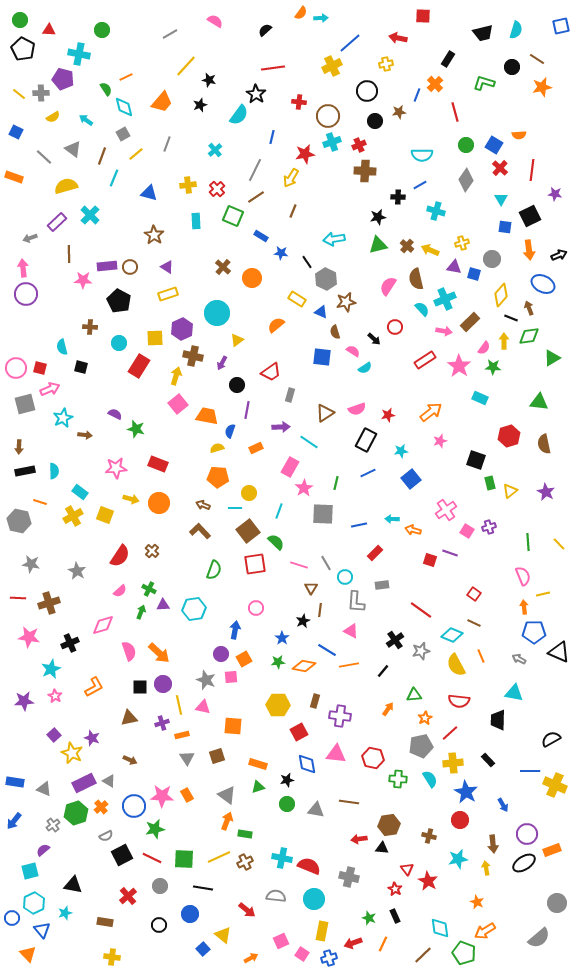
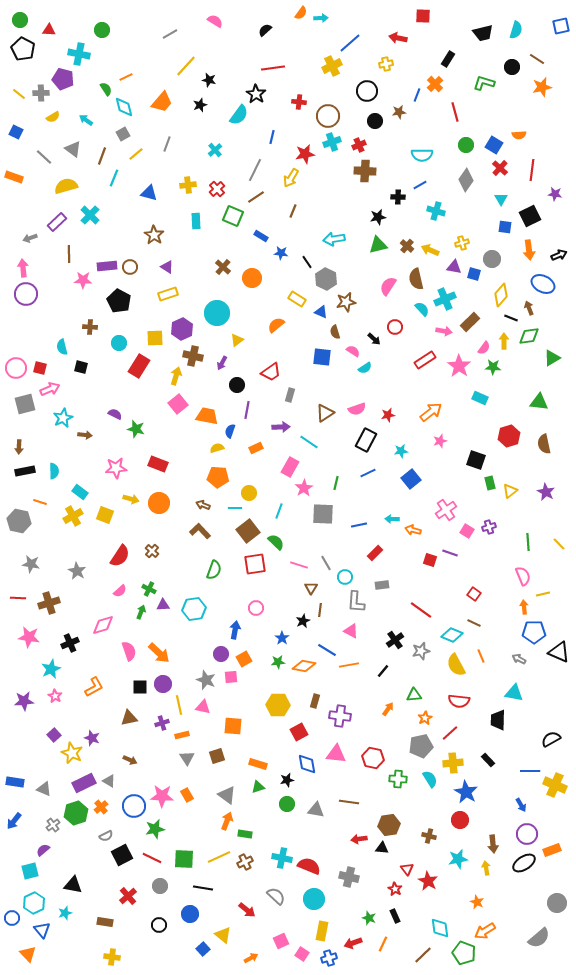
blue arrow at (503, 805): moved 18 px right
gray semicircle at (276, 896): rotated 36 degrees clockwise
